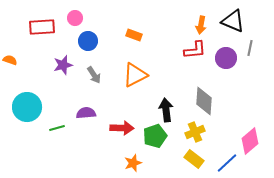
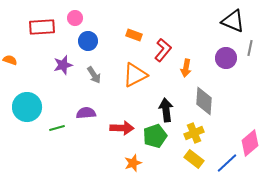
orange arrow: moved 15 px left, 43 px down
red L-shape: moved 32 px left; rotated 45 degrees counterclockwise
yellow cross: moved 1 px left, 1 px down
pink diamond: moved 2 px down
